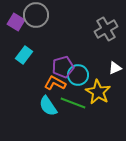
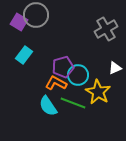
purple square: moved 3 px right
orange L-shape: moved 1 px right
